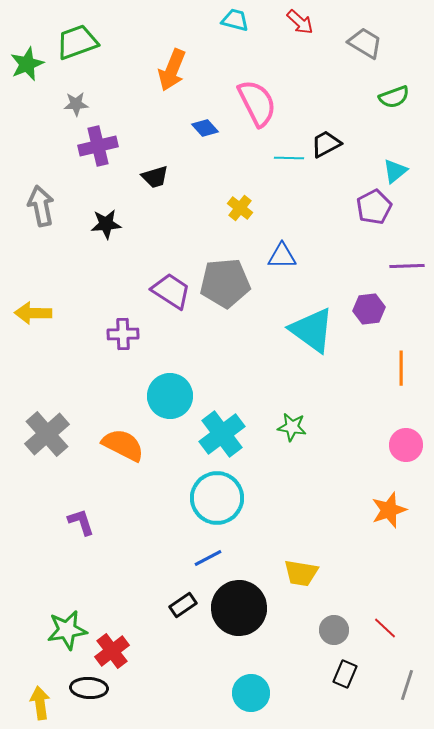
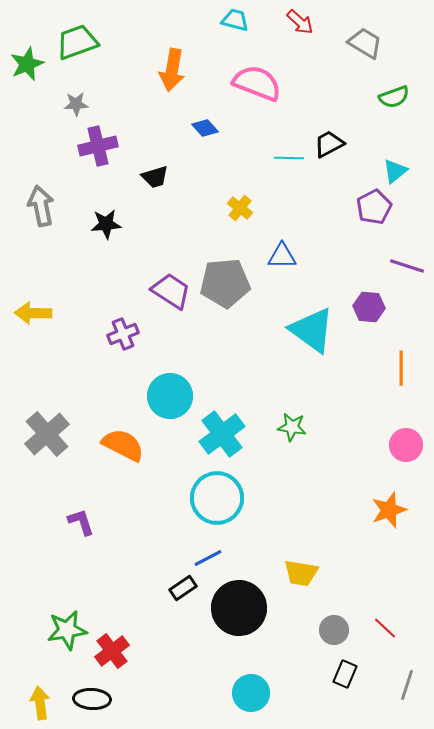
orange arrow at (172, 70): rotated 12 degrees counterclockwise
pink semicircle at (257, 103): moved 20 px up; rotated 42 degrees counterclockwise
black trapezoid at (326, 144): moved 3 px right
purple line at (407, 266): rotated 20 degrees clockwise
purple hexagon at (369, 309): moved 2 px up; rotated 12 degrees clockwise
purple cross at (123, 334): rotated 20 degrees counterclockwise
black rectangle at (183, 605): moved 17 px up
black ellipse at (89, 688): moved 3 px right, 11 px down
